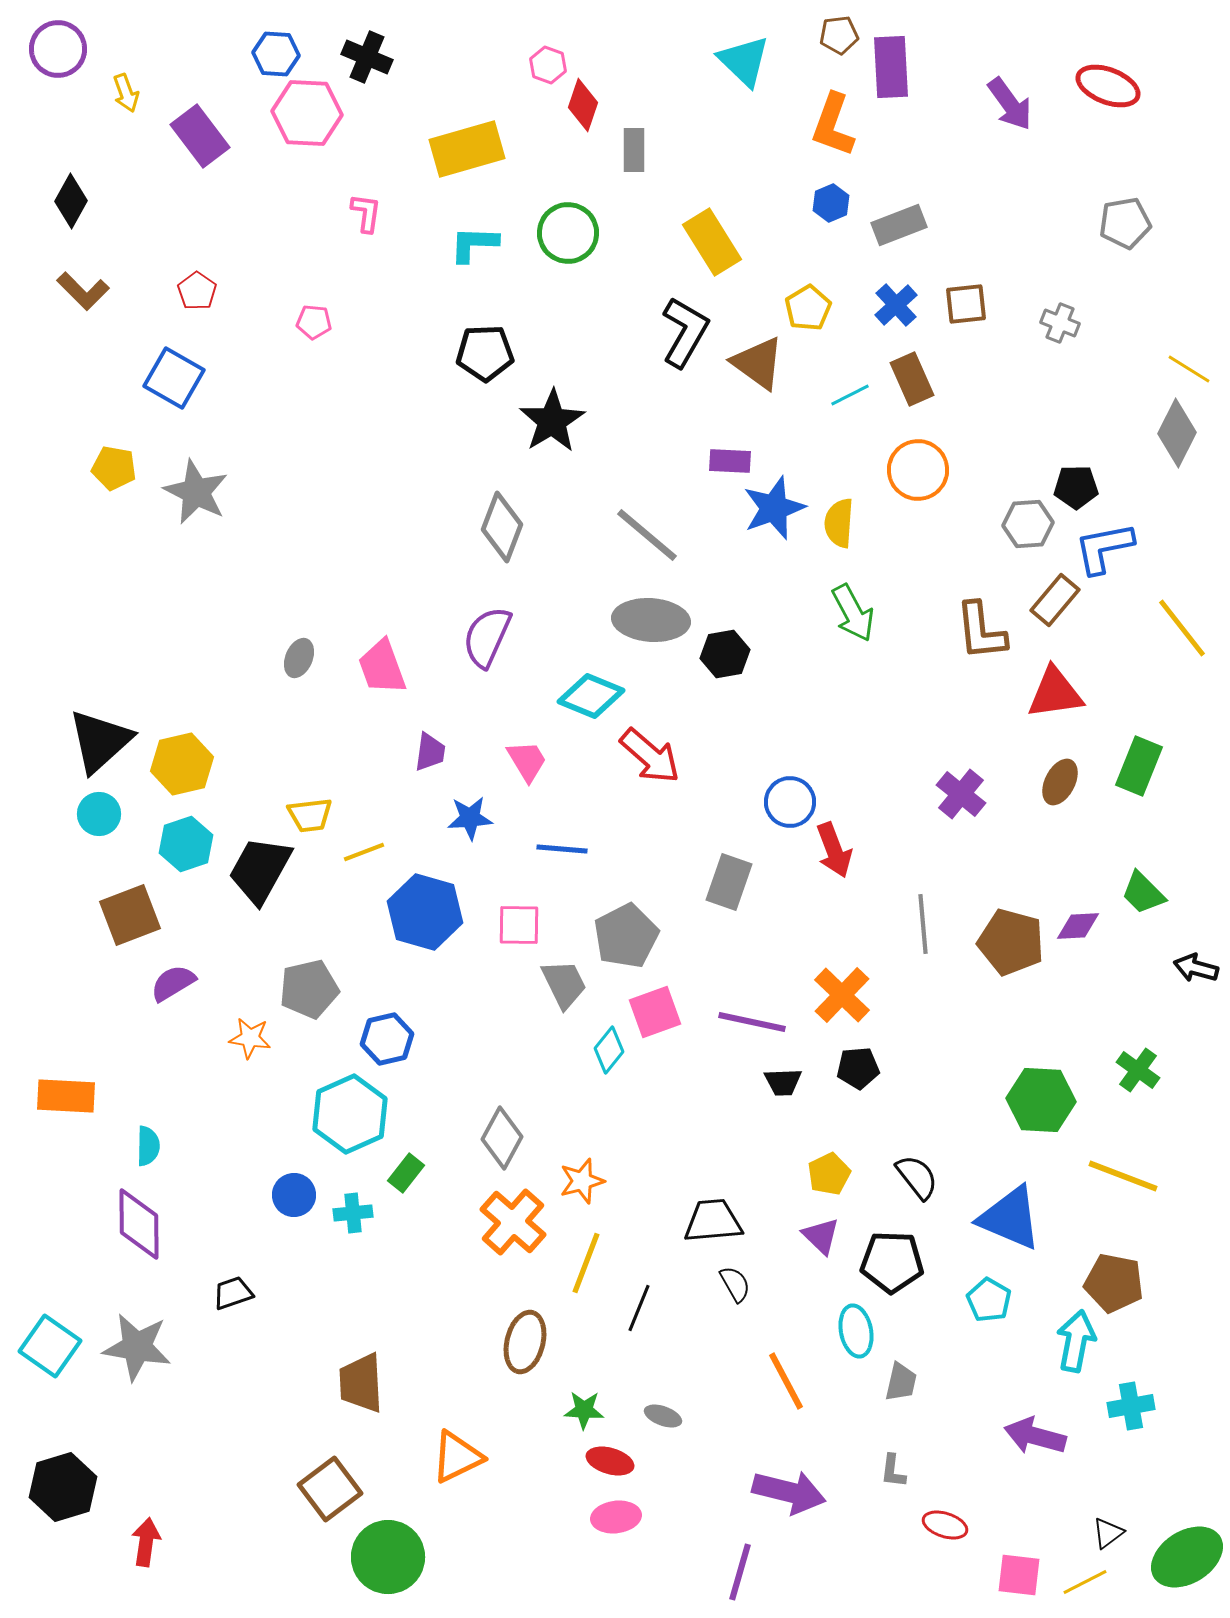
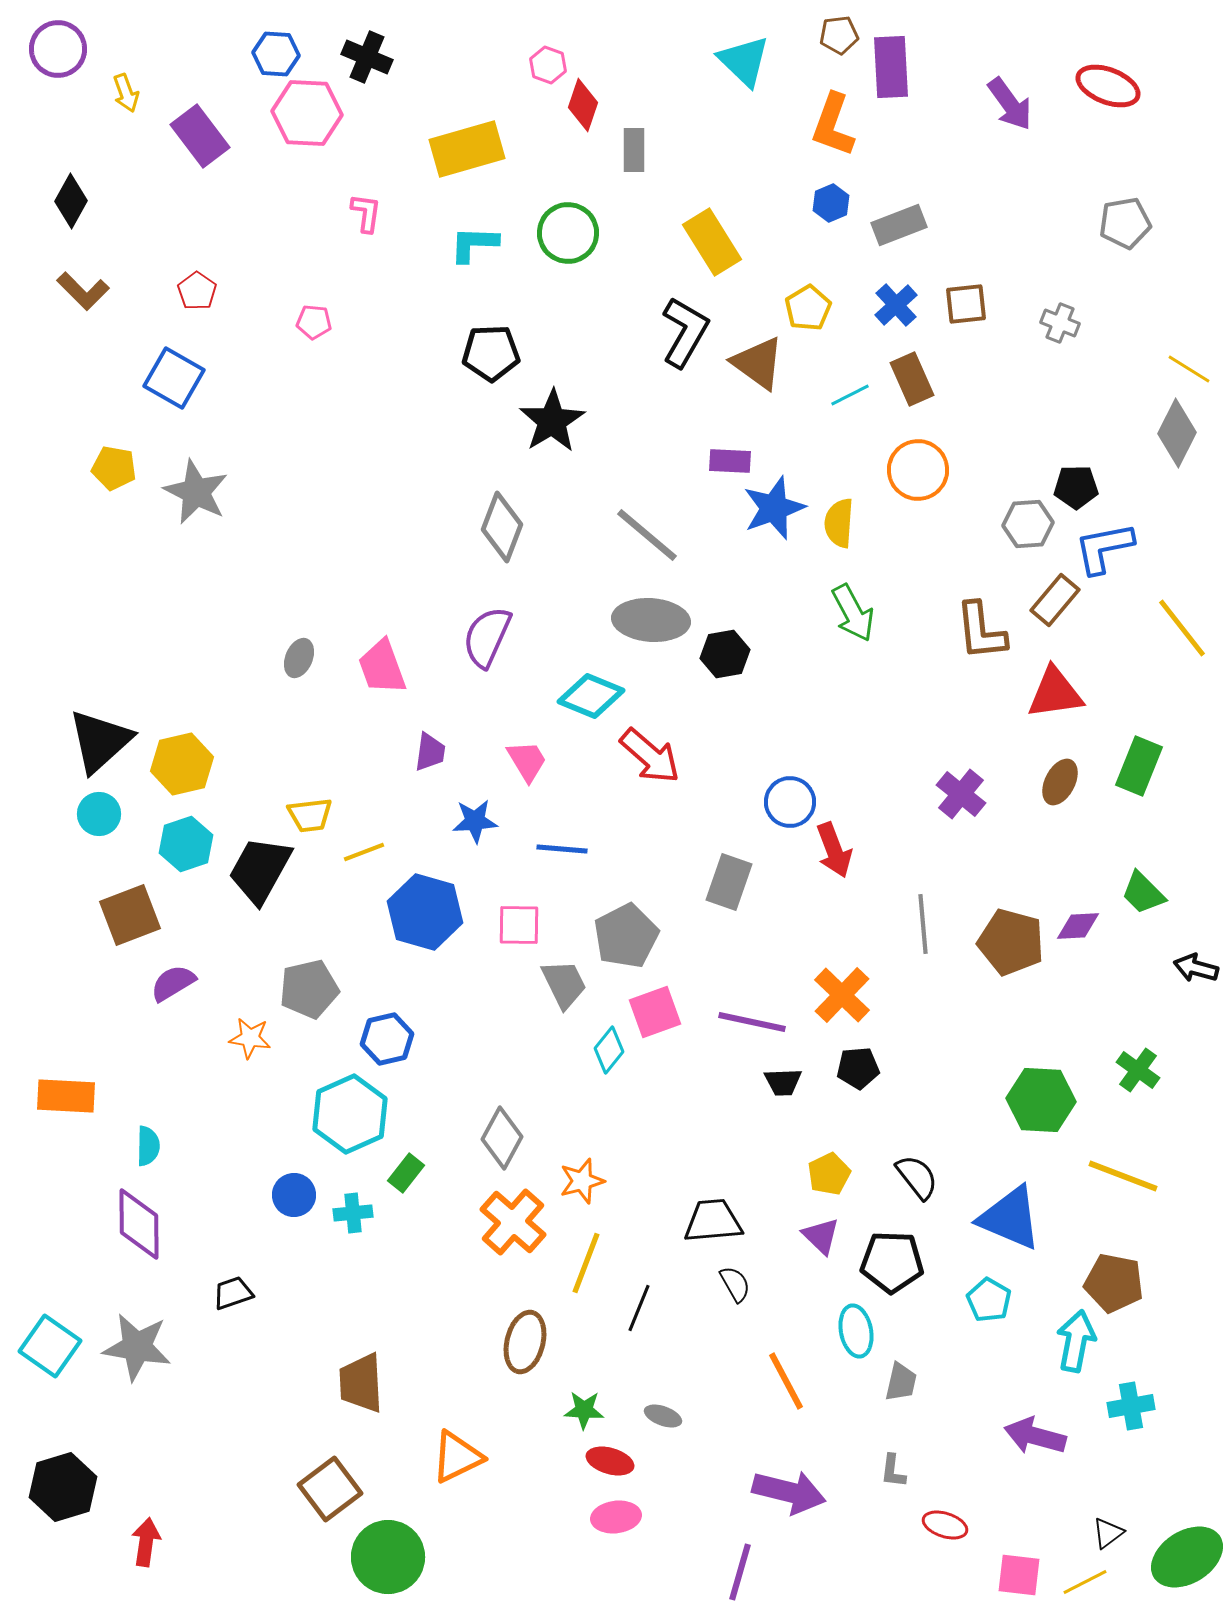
black pentagon at (485, 353): moved 6 px right
blue star at (470, 818): moved 5 px right, 3 px down
